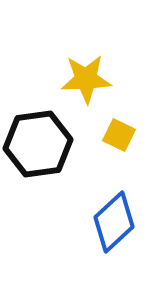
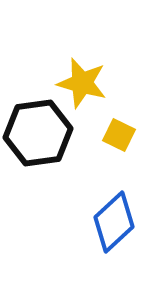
yellow star: moved 4 px left, 4 px down; rotated 18 degrees clockwise
black hexagon: moved 11 px up
